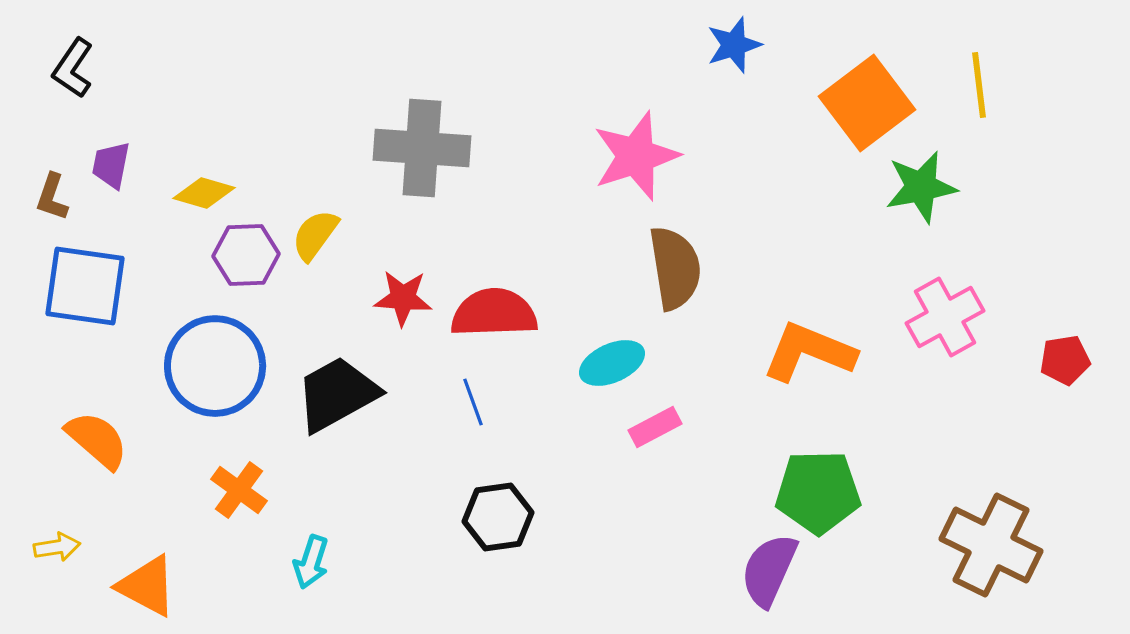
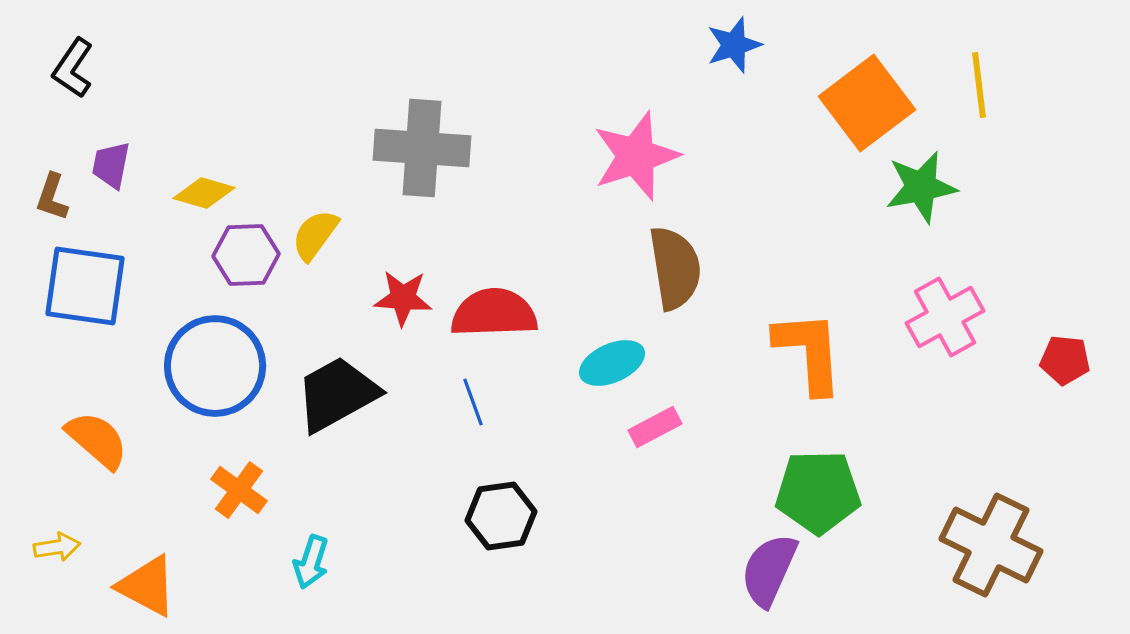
orange L-shape: rotated 64 degrees clockwise
red pentagon: rotated 15 degrees clockwise
black hexagon: moved 3 px right, 1 px up
